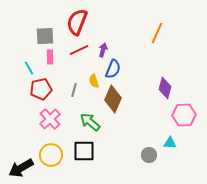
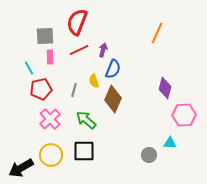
green arrow: moved 4 px left, 2 px up
